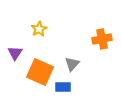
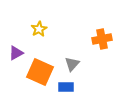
purple triangle: moved 1 px right; rotated 28 degrees clockwise
blue rectangle: moved 3 px right
